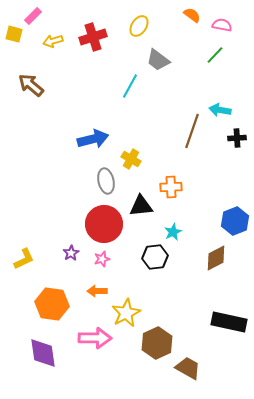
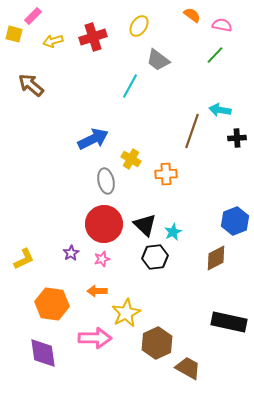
blue arrow: rotated 12 degrees counterclockwise
orange cross: moved 5 px left, 13 px up
black triangle: moved 4 px right, 19 px down; rotated 50 degrees clockwise
